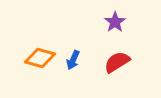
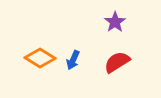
orange diamond: rotated 16 degrees clockwise
